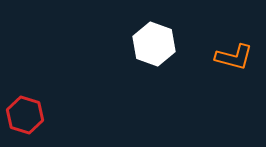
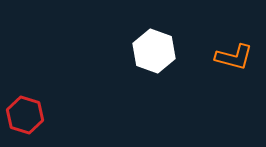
white hexagon: moved 7 px down
